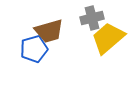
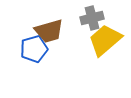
yellow trapezoid: moved 3 px left, 2 px down
